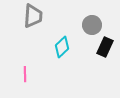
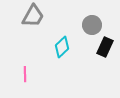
gray trapezoid: rotated 25 degrees clockwise
